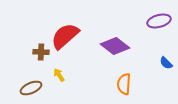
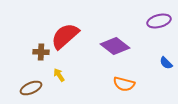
orange semicircle: rotated 80 degrees counterclockwise
